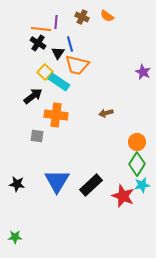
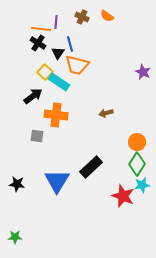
black rectangle: moved 18 px up
